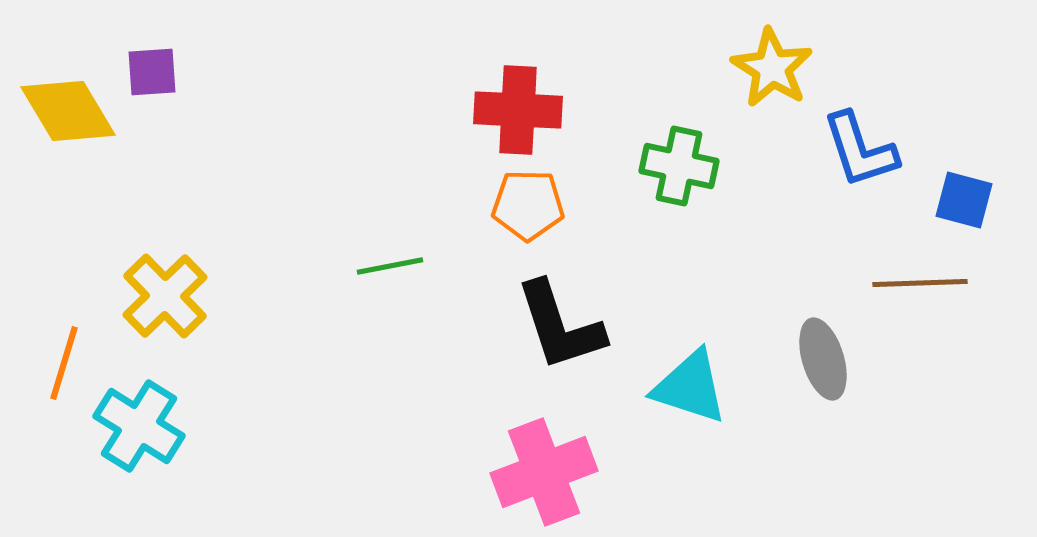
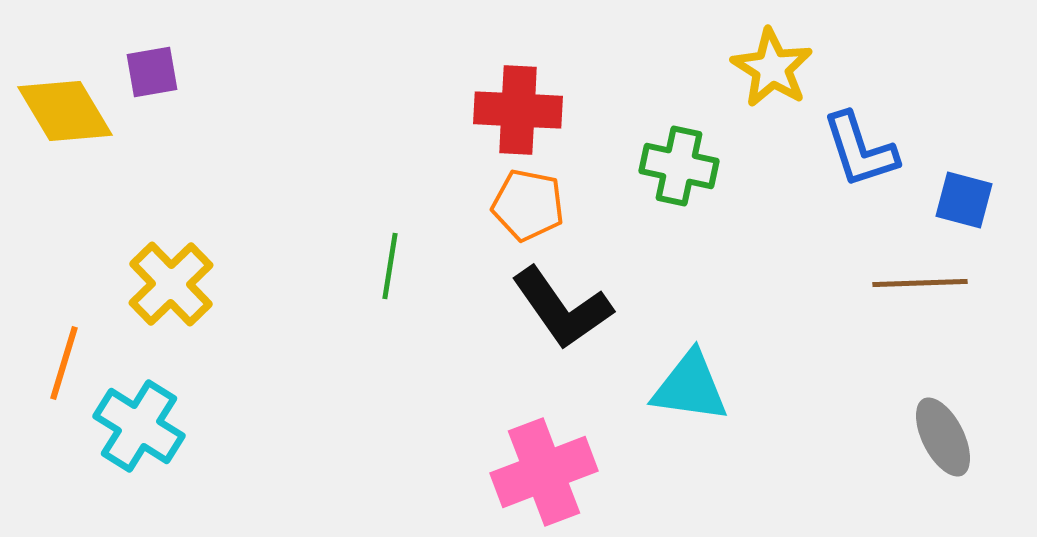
purple square: rotated 6 degrees counterclockwise
yellow diamond: moved 3 px left
orange pentagon: rotated 10 degrees clockwise
green line: rotated 70 degrees counterclockwise
yellow cross: moved 6 px right, 12 px up
black L-shape: moved 2 px right, 18 px up; rotated 17 degrees counterclockwise
gray ellipse: moved 120 px right, 78 px down; rotated 10 degrees counterclockwise
cyan triangle: rotated 10 degrees counterclockwise
